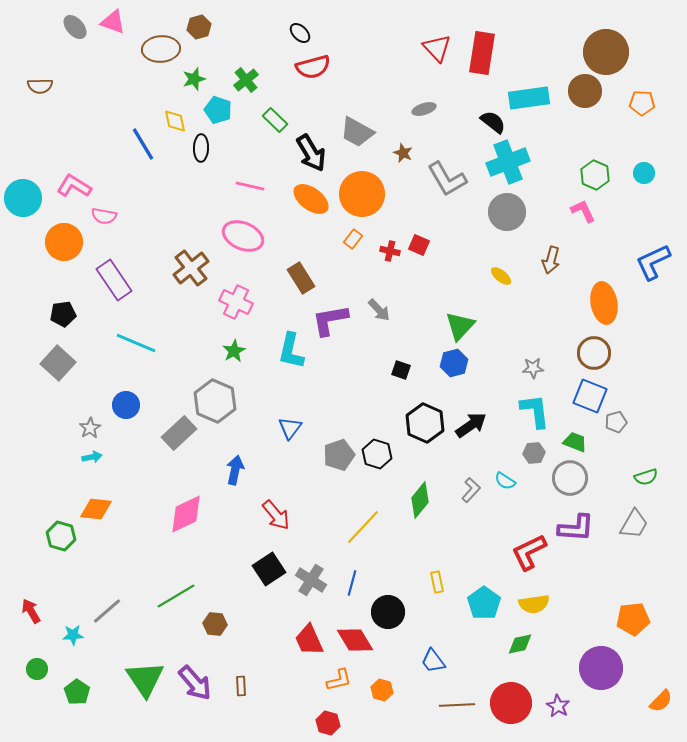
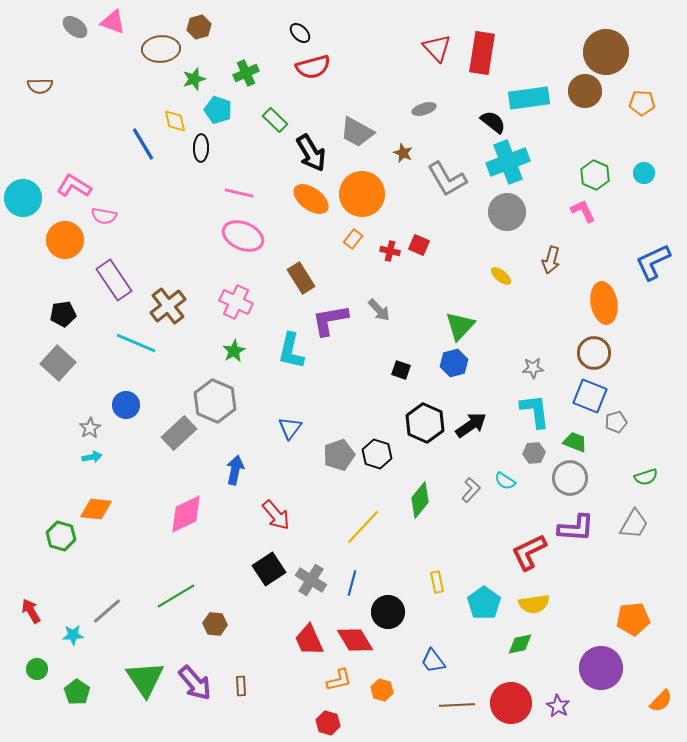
gray ellipse at (75, 27): rotated 10 degrees counterclockwise
green cross at (246, 80): moved 7 px up; rotated 15 degrees clockwise
pink line at (250, 186): moved 11 px left, 7 px down
orange circle at (64, 242): moved 1 px right, 2 px up
brown cross at (191, 268): moved 23 px left, 38 px down
